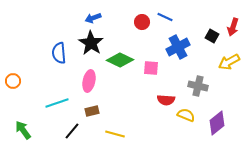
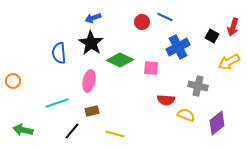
green arrow: rotated 42 degrees counterclockwise
